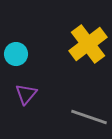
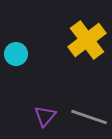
yellow cross: moved 1 px left, 4 px up
purple triangle: moved 19 px right, 22 px down
